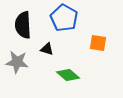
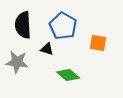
blue pentagon: moved 1 px left, 8 px down
